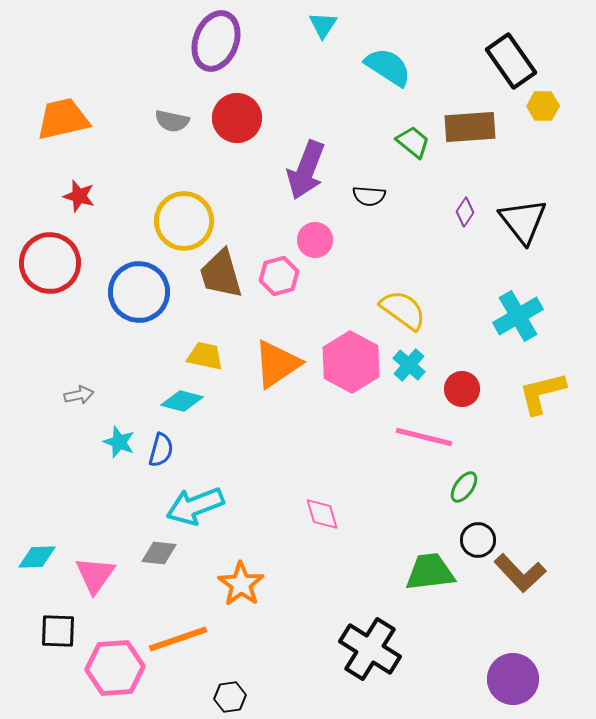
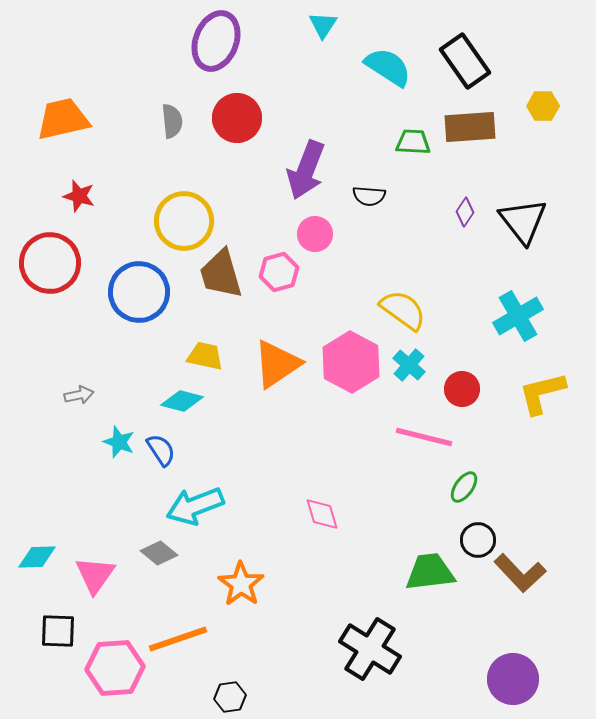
black rectangle at (511, 61): moved 46 px left
gray semicircle at (172, 121): rotated 108 degrees counterclockwise
green trapezoid at (413, 142): rotated 36 degrees counterclockwise
pink circle at (315, 240): moved 6 px up
pink hexagon at (279, 276): moved 4 px up
blue semicircle at (161, 450): rotated 48 degrees counterclockwise
gray diamond at (159, 553): rotated 33 degrees clockwise
